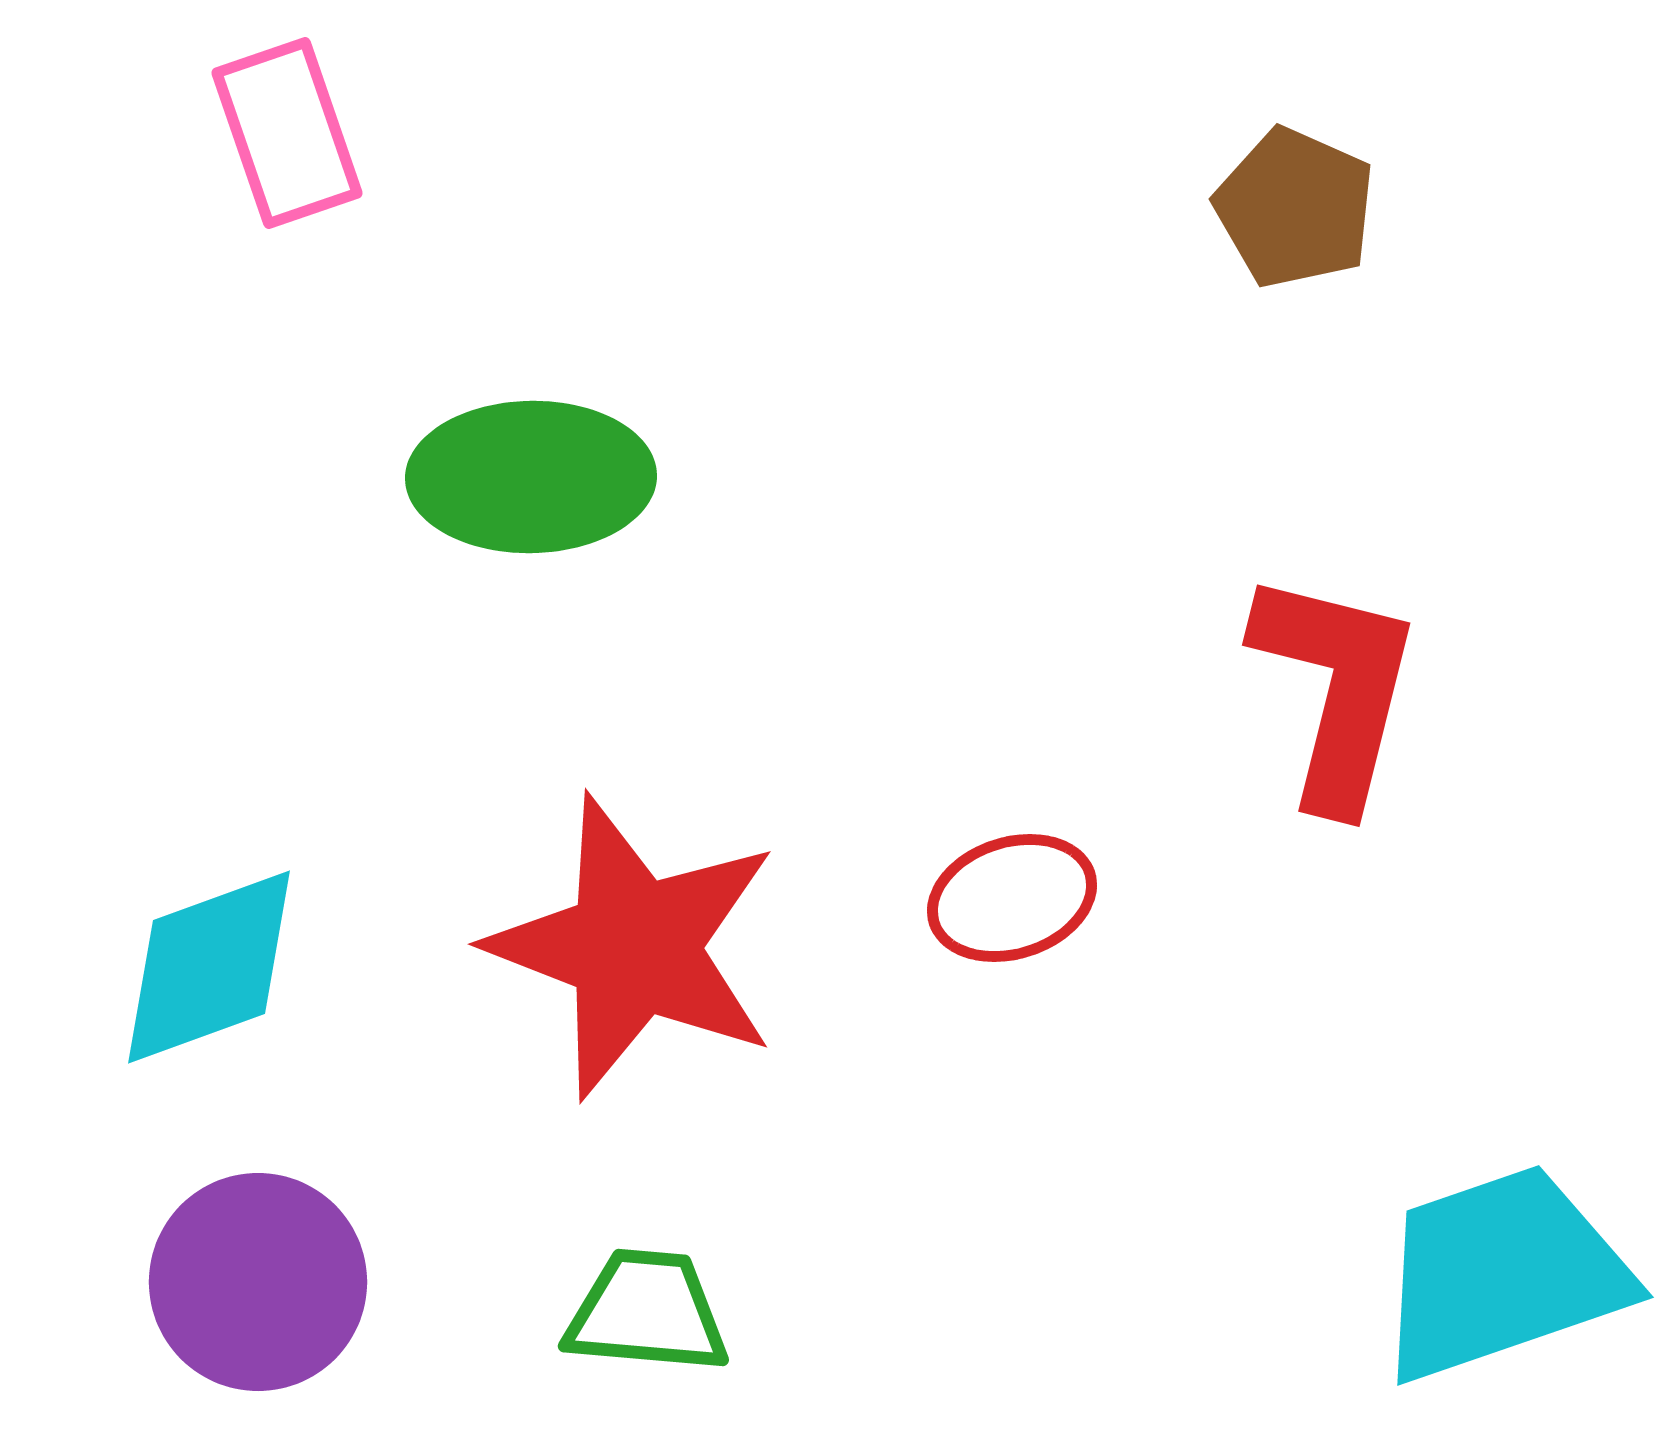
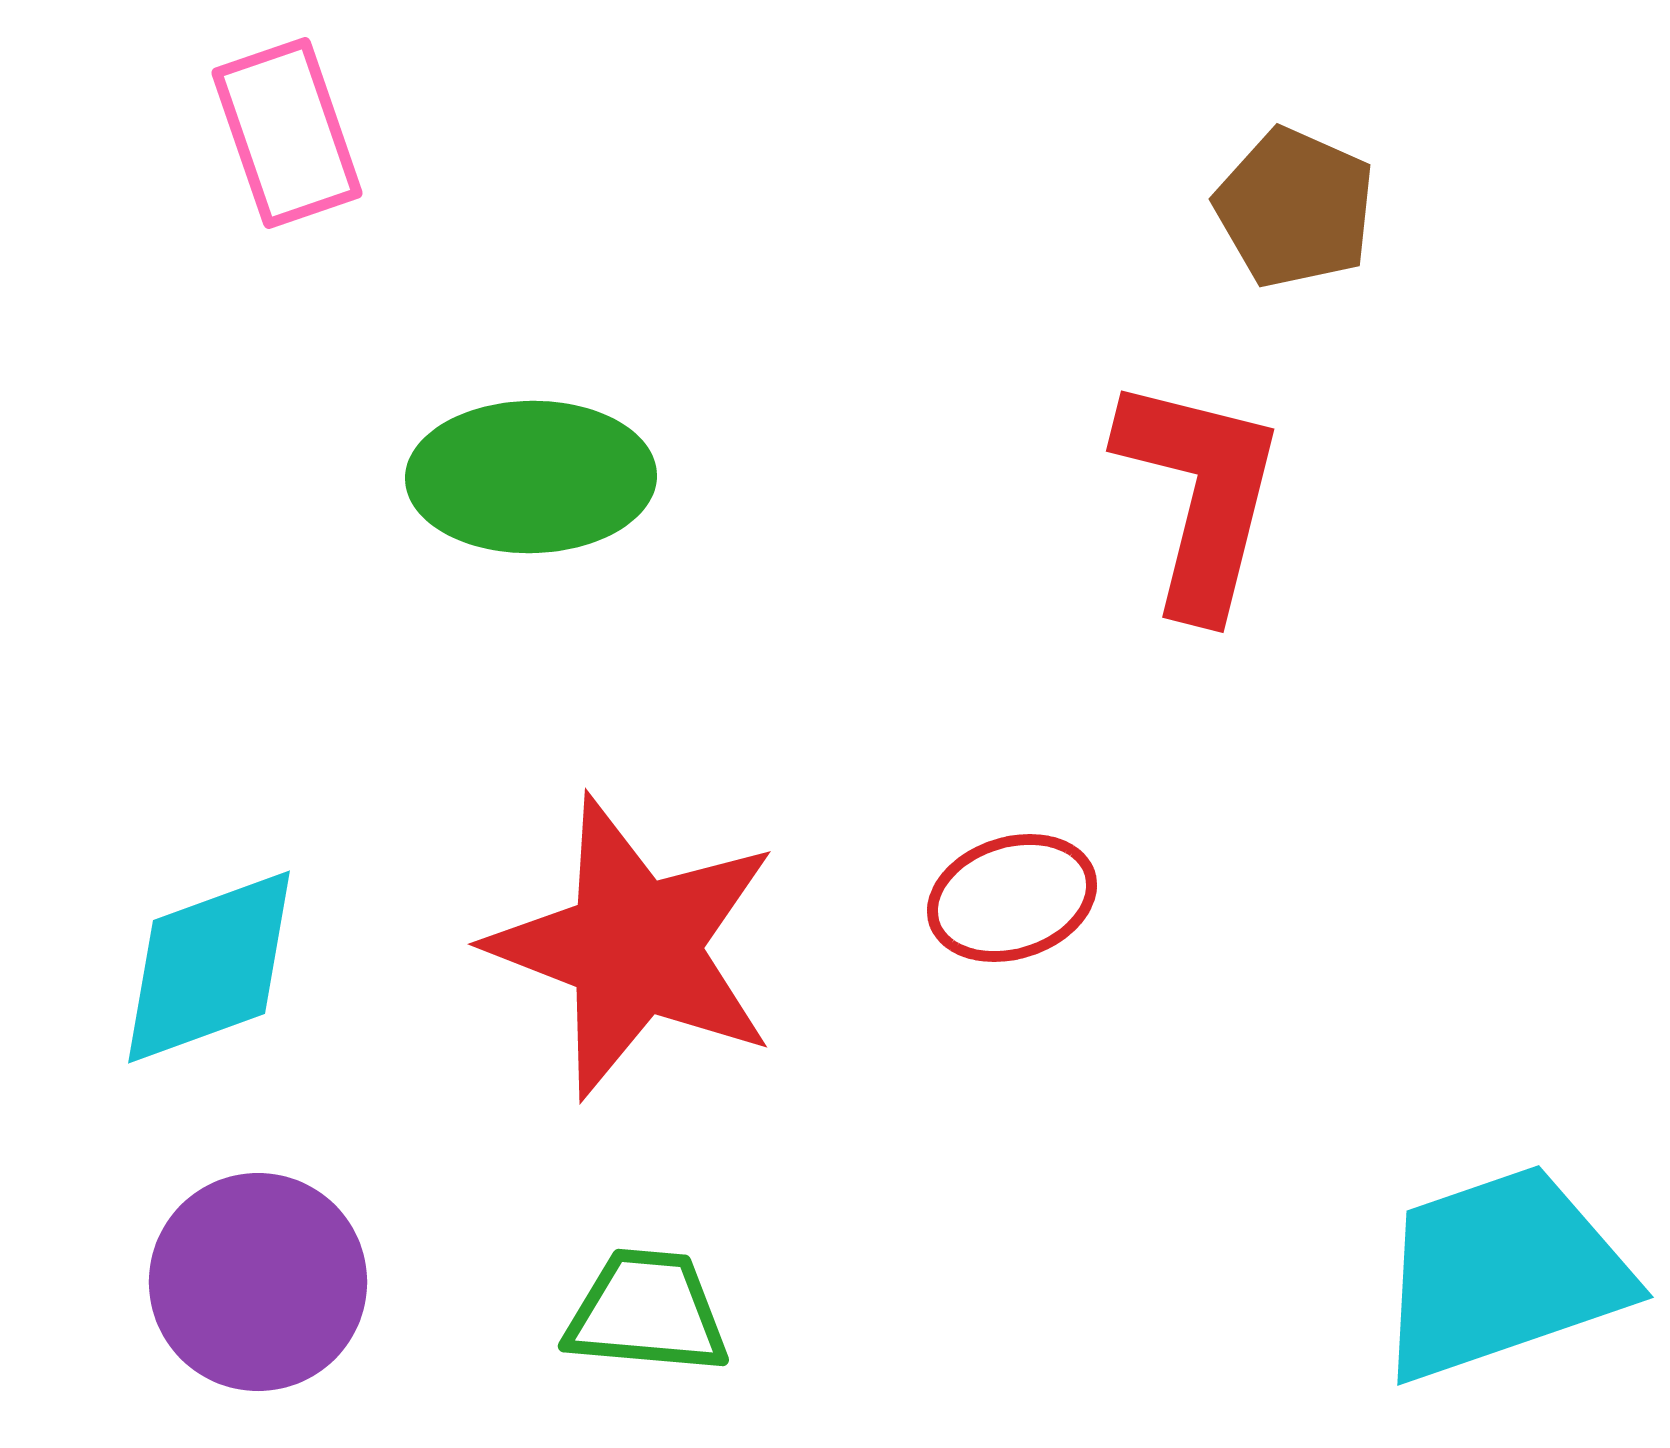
red L-shape: moved 136 px left, 194 px up
